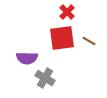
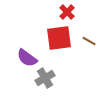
red square: moved 3 px left
purple semicircle: rotated 35 degrees clockwise
gray cross: rotated 30 degrees clockwise
